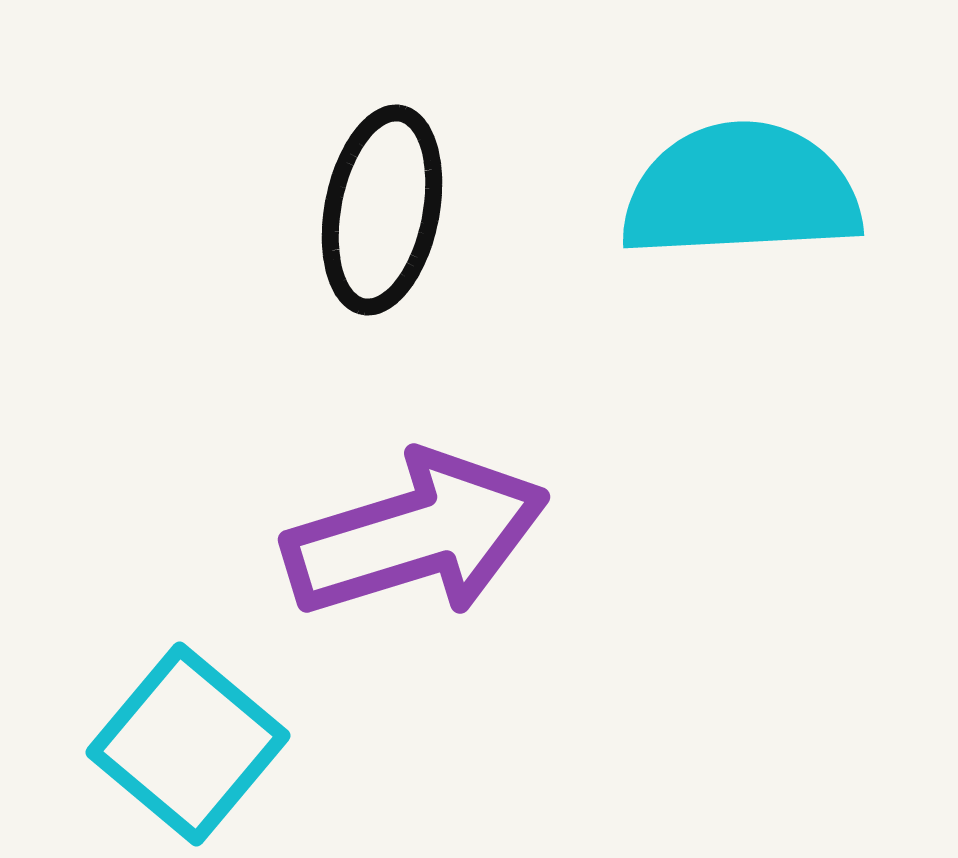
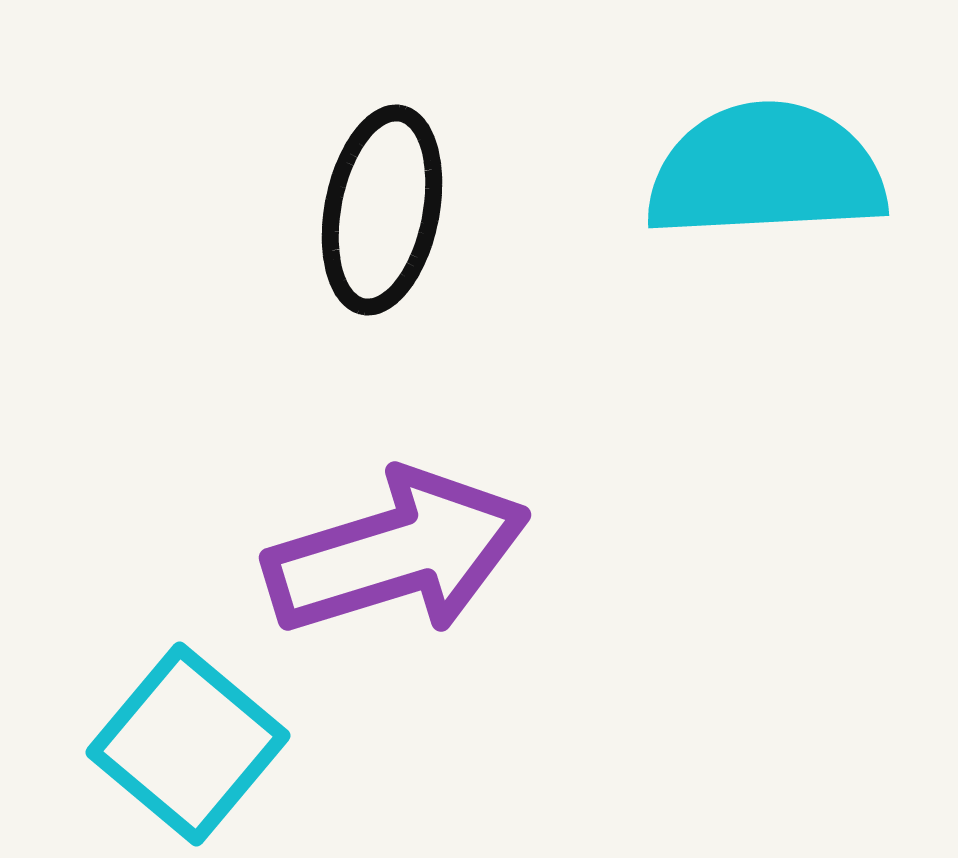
cyan semicircle: moved 25 px right, 20 px up
purple arrow: moved 19 px left, 18 px down
